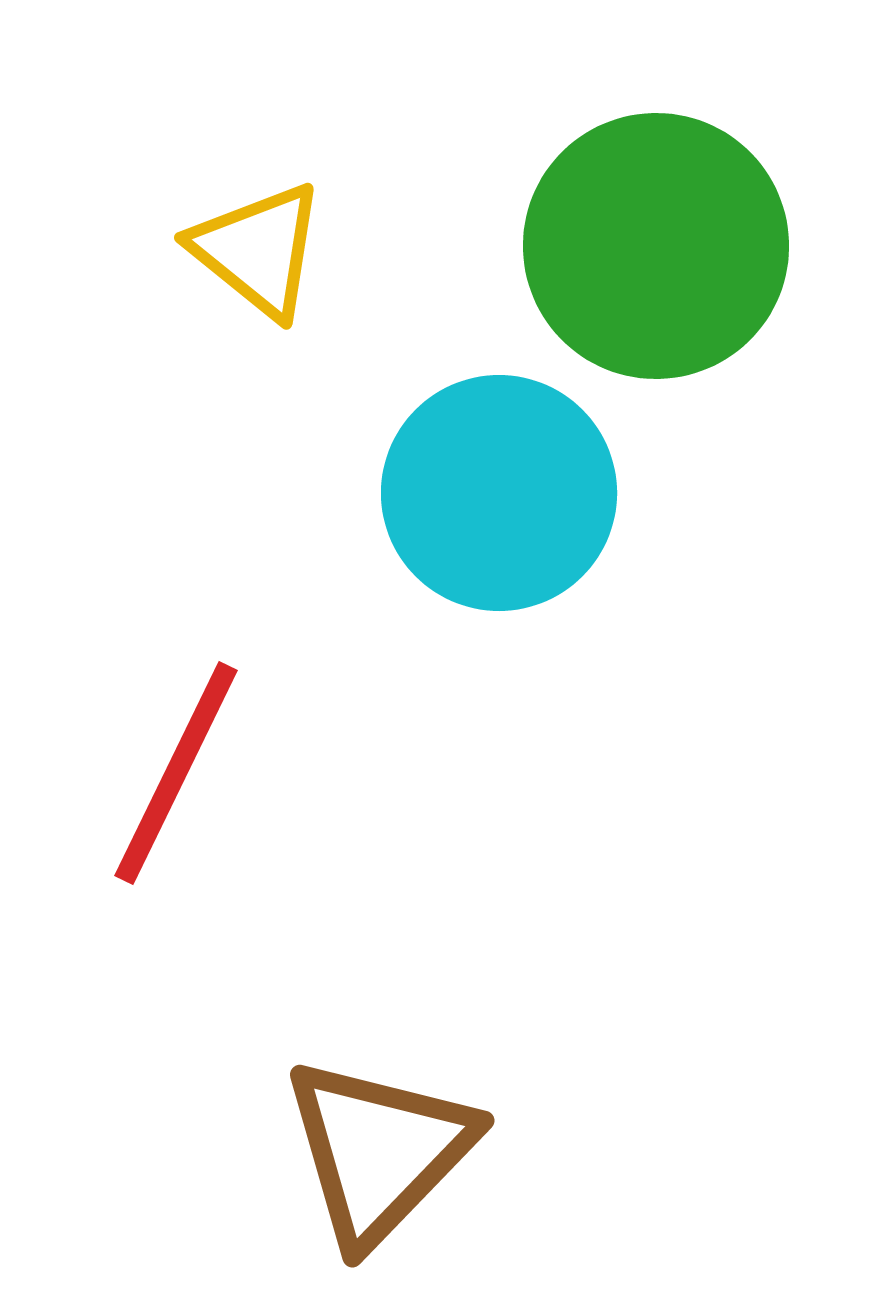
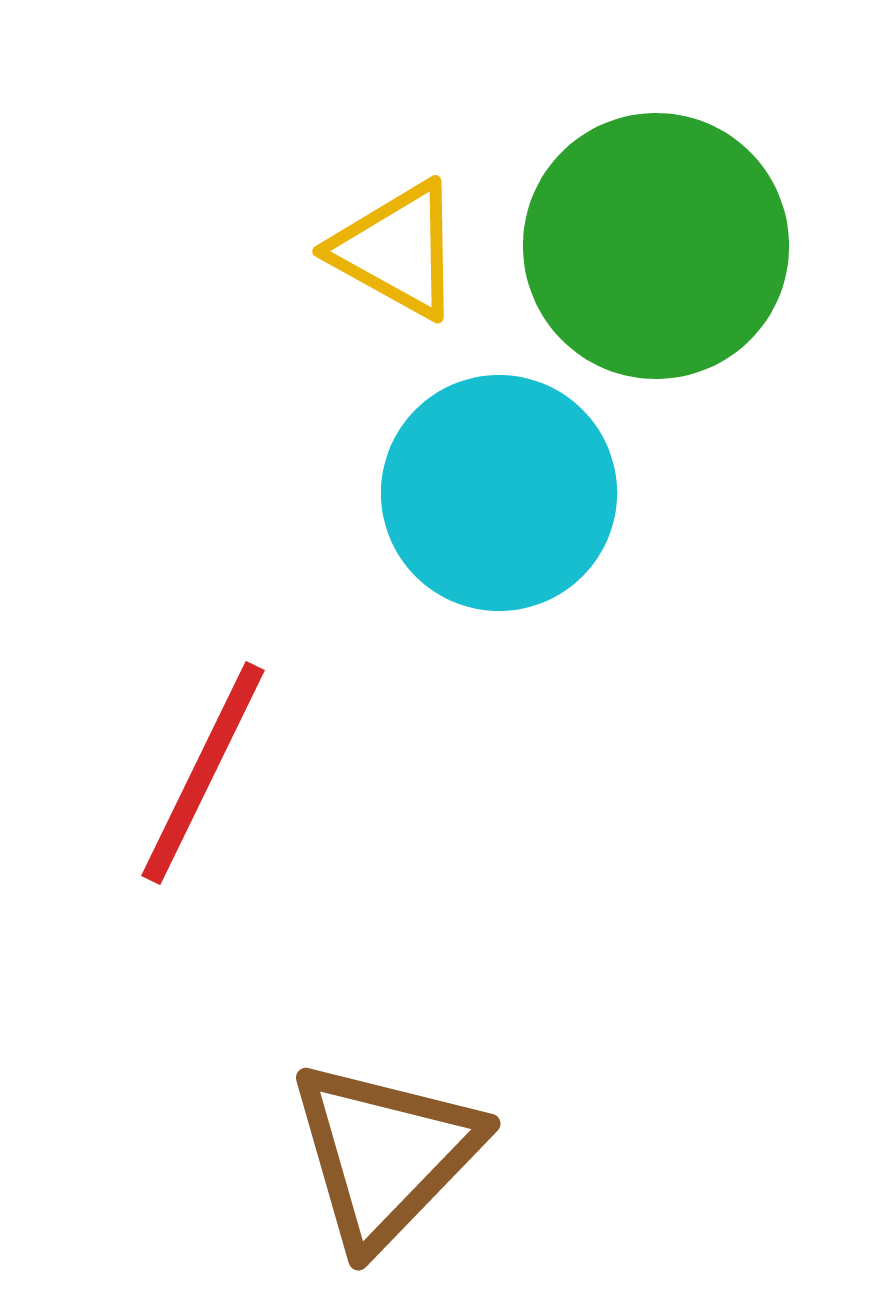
yellow triangle: moved 139 px right; rotated 10 degrees counterclockwise
red line: moved 27 px right
brown triangle: moved 6 px right, 3 px down
